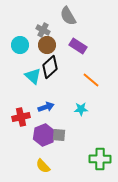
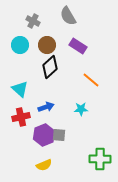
gray cross: moved 10 px left, 9 px up
cyan triangle: moved 13 px left, 13 px down
yellow semicircle: moved 1 px right, 1 px up; rotated 70 degrees counterclockwise
